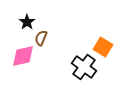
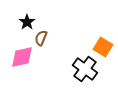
pink diamond: moved 1 px left, 1 px down
black cross: moved 1 px right, 2 px down
